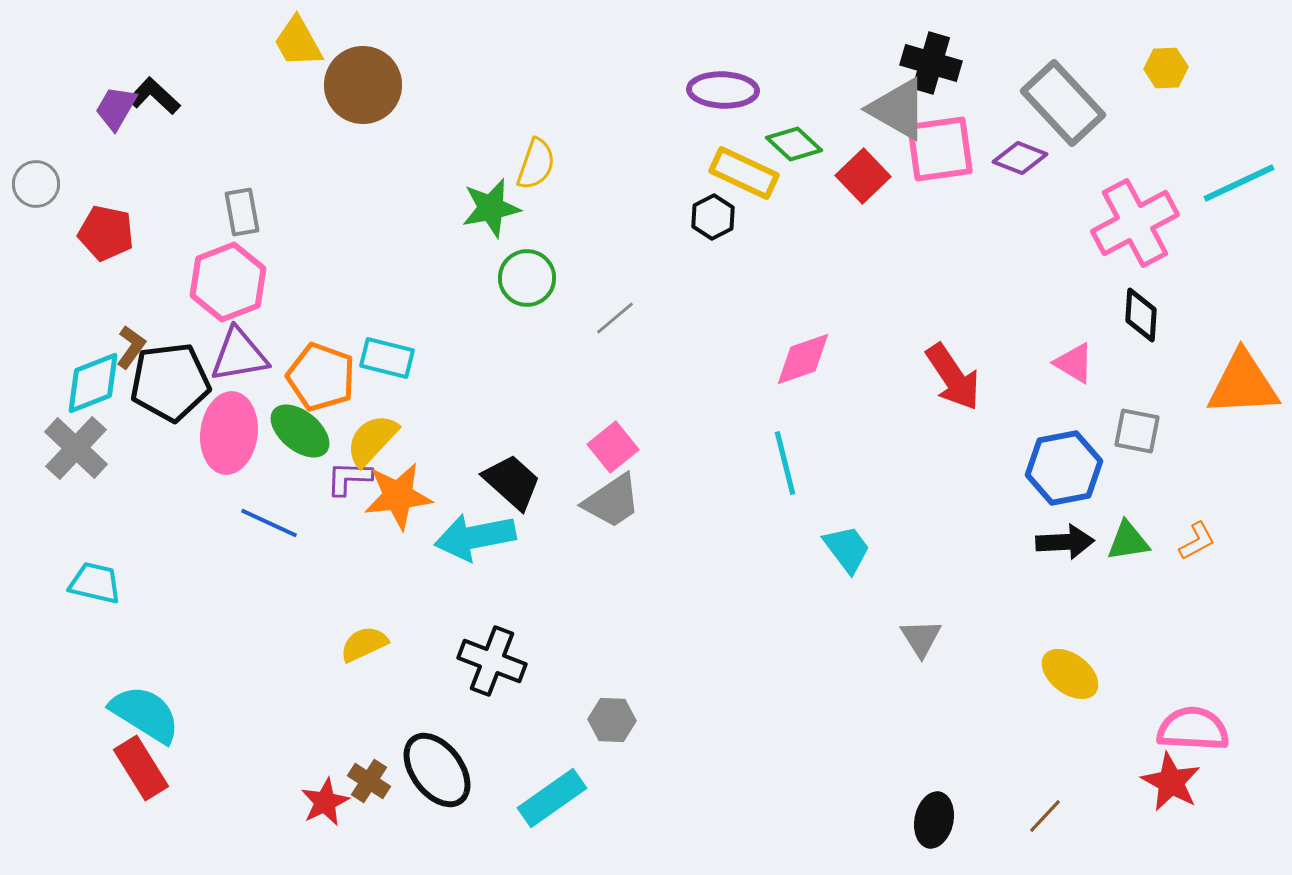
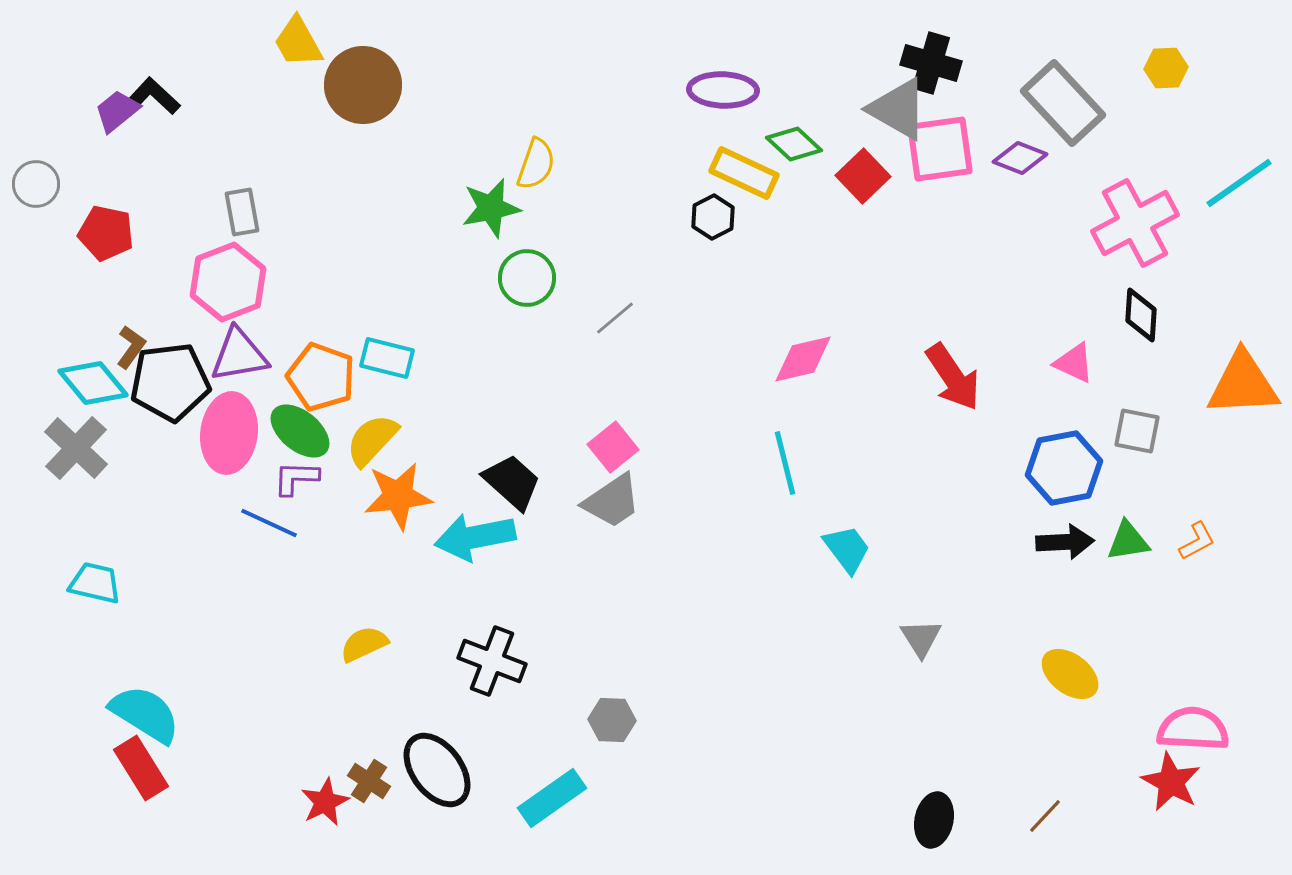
purple trapezoid at (116, 108): moved 1 px right, 3 px down; rotated 21 degrees clockwise
cyan line at (1239, 183): rotated 10 degrees counterclockwise
pink diamond at (803, 359): rotated 6 degrees clockwise
pink triangle at (1074, 363): rotated 6 degrees counterclockwise
cyan diamond at (93, 383): rotated 72 degrees clockwise
purple L-shape at (349, 478): moved 53 px left
